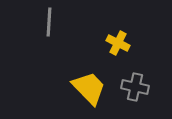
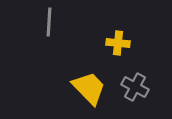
yellow cross: rotated 20 degrees counterclockwise
gray cross: rotated 16 degrees clockwise
